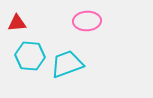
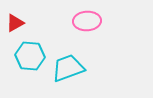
red triangle: moved 2 px left; rotated 24 degrees counterclockwise
cyan trapezoid: moved 1 px right, 4 px down
